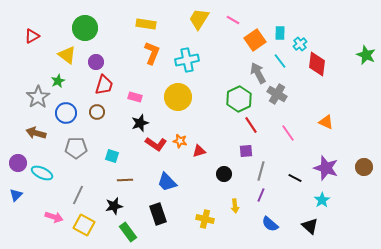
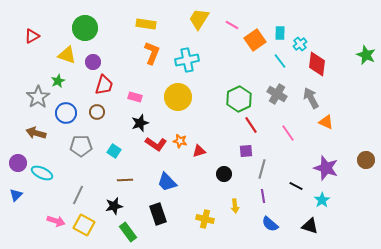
pink line at (233, 20): moved 1 px left, 5 px down
yellow triangle at (67, 55): rotated 18 degrees counterclockwise
purple circle at (96, 62): moved 3 px left
gray arrow at (258, 73): moved 53 px right, 25 px down
gray pentagon at (76, 148): moved 5 px right, 2 px up
cyan square at (112, 156): moved 2 px right, 5 px up; rotated 16 degrees clockwise
brown circle at (364, 167): moved 2 px right, 7 px up
gray line at (261, 171): moved 1 px right, 2 px up
black line at (295, 178): moved 1 px right, 8 px down
purple line at (261, 195): moved 2 px right, 1 px down; rotated 32 degrees counterclockwise
pink arrow at (54, 217): moved 2 px right, 4 px down
black triangle at (310, 226): rotated 24 degrees counterclockwise
